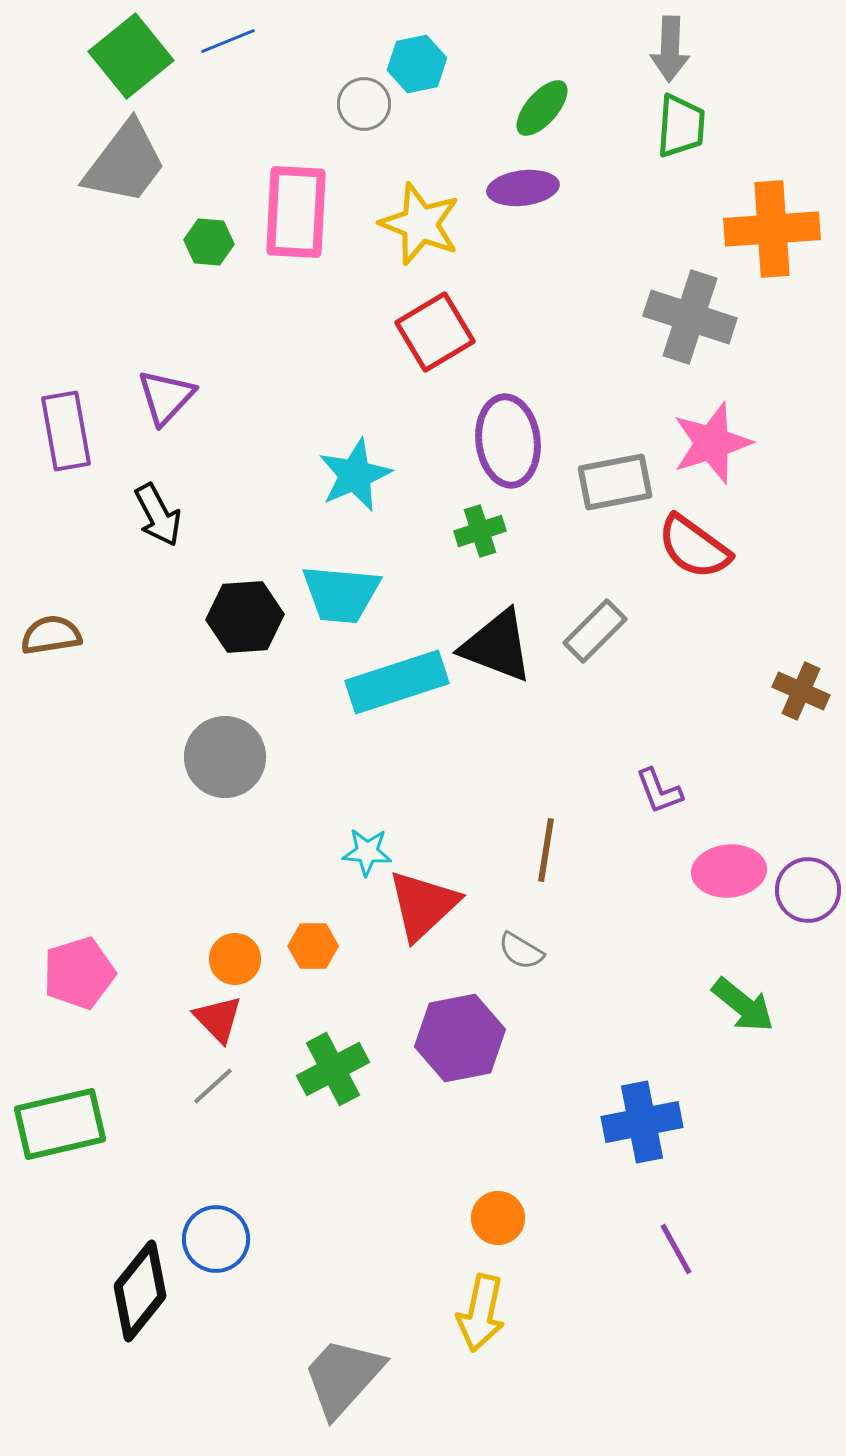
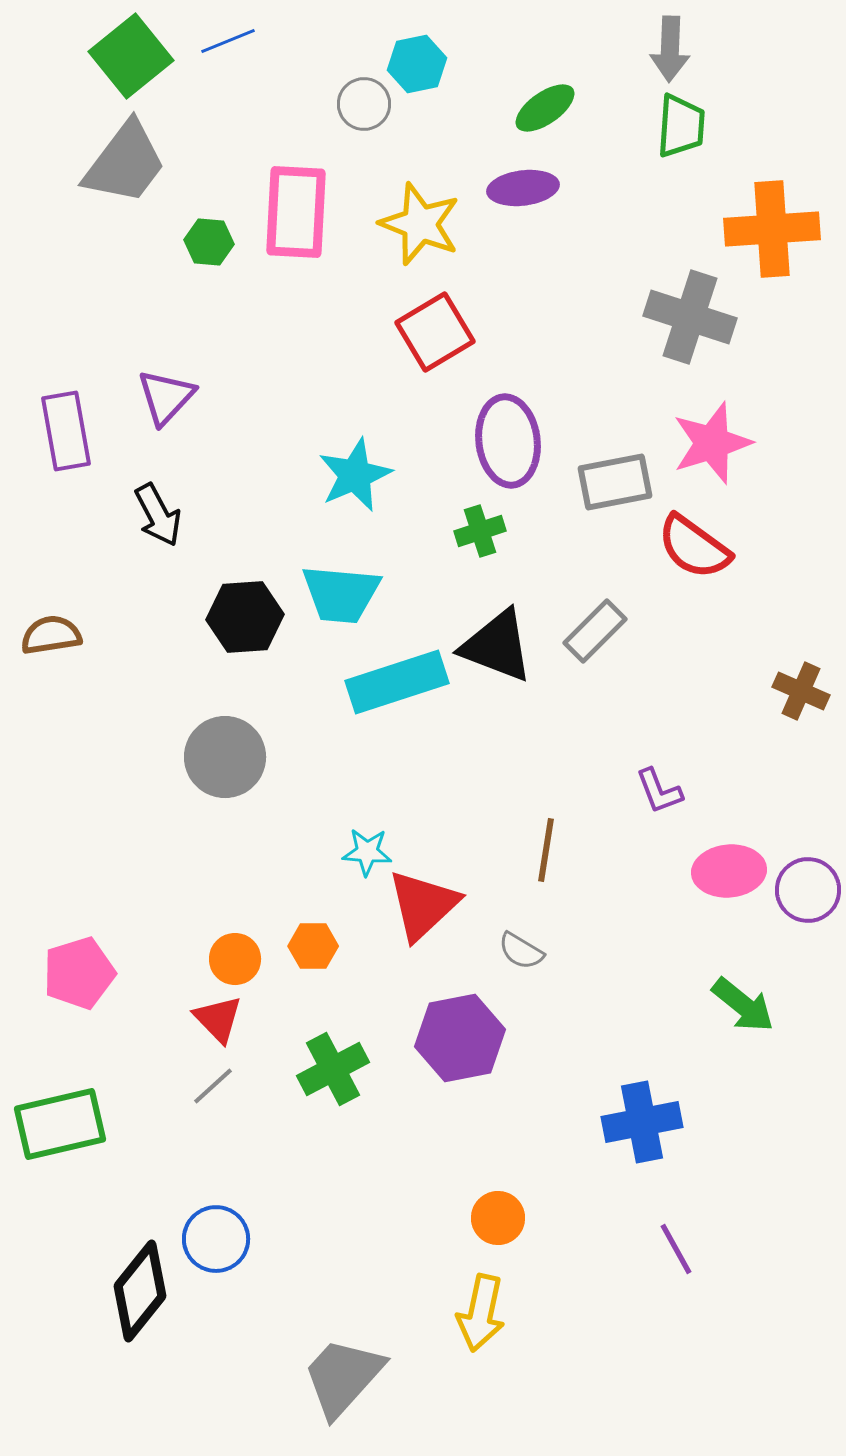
green ellipse at (542, 108): moved 3 px right; rotated 14 degrees clockwise
